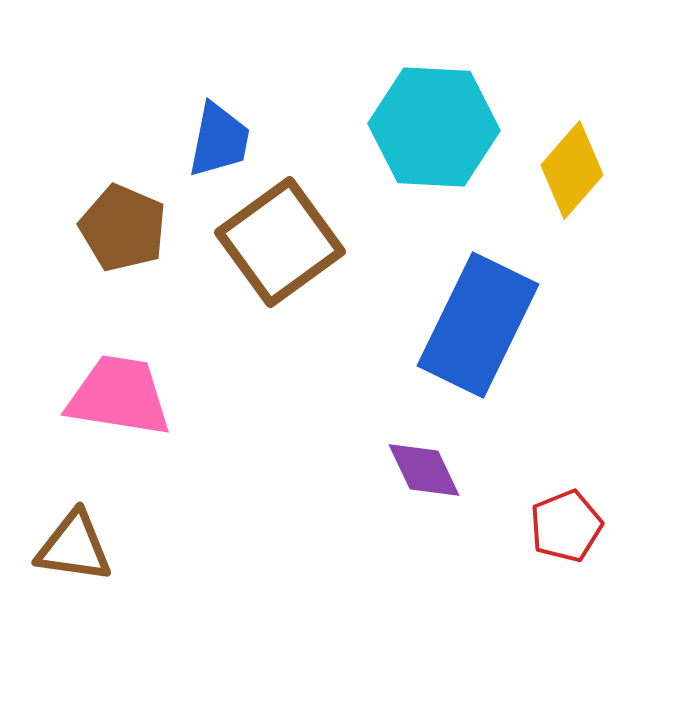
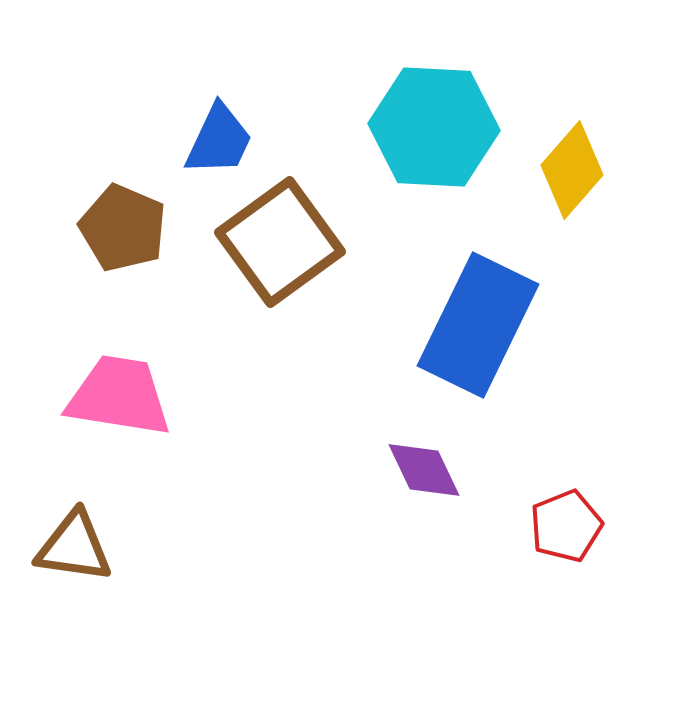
blue trapezoid: rotated 14 degrees clockwise
